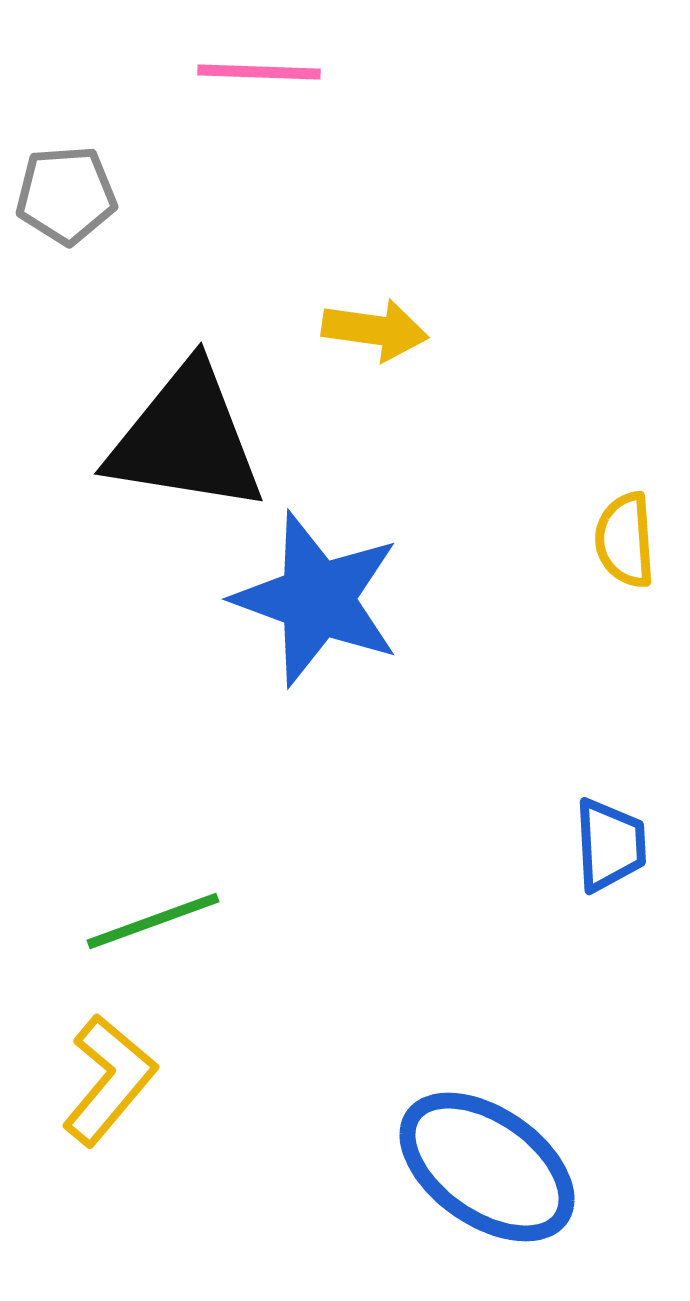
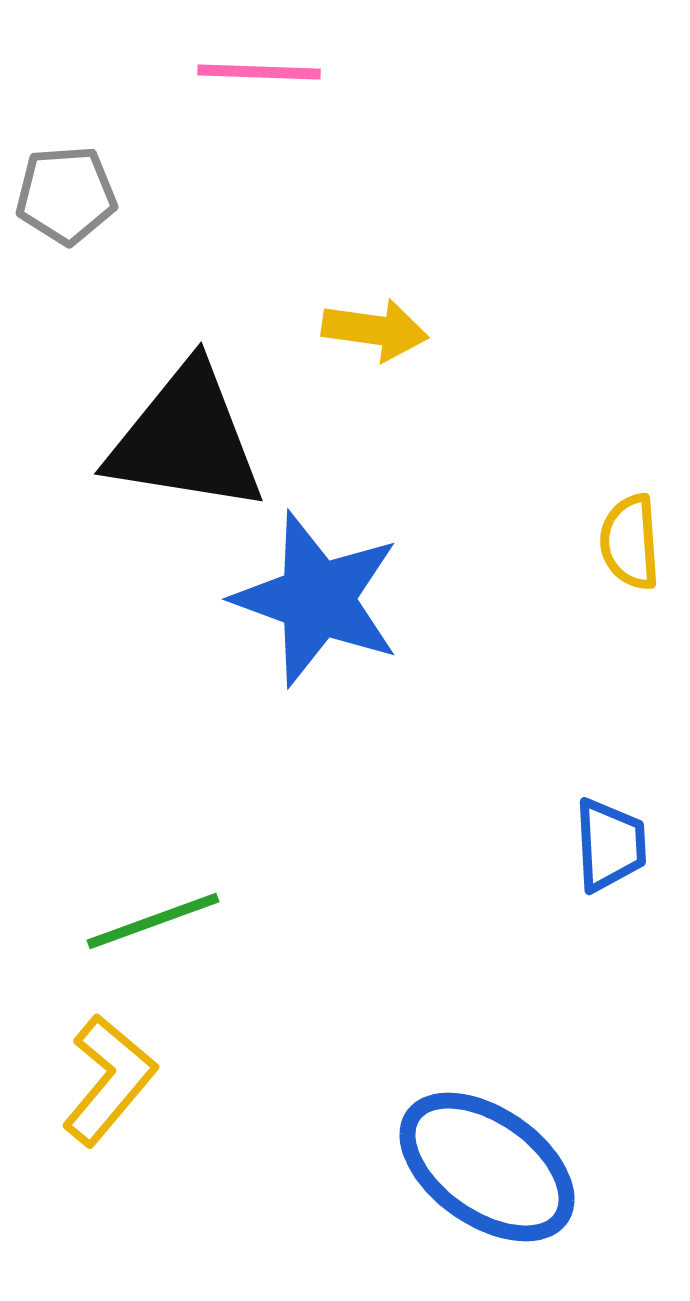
yellow semicircle: moved 5 px right, 2 px down
